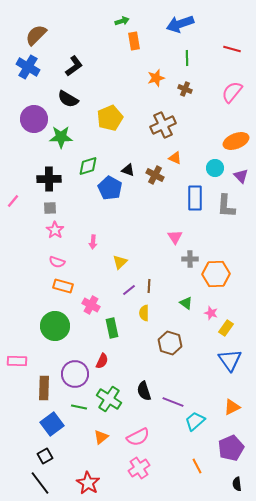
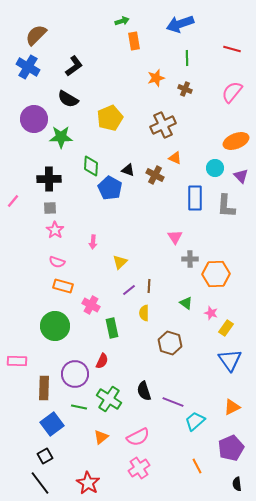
green diamond at (88, 166): moved 3 px right; rotated 70 degrees counterclockwise
